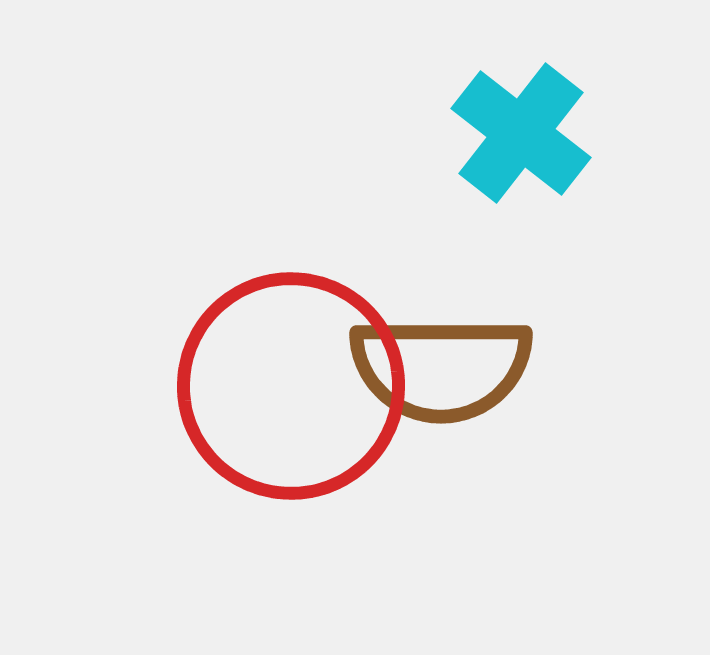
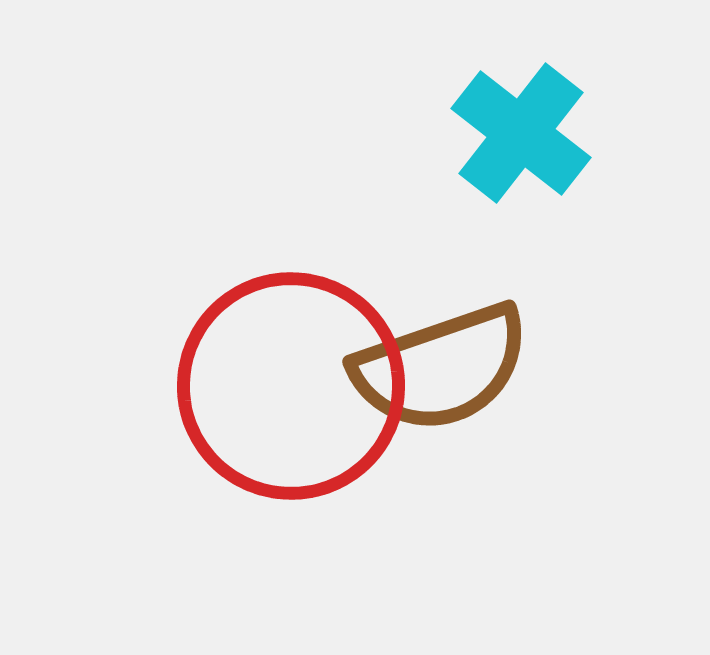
brown semicircle: rotated 19 degrees counterclockwise
